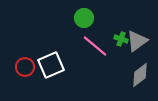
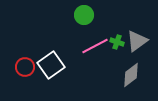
green circle: moved 3 px up
green cross: moved 4 px left, 3 px down
pink line: rotated 68 degrees counterclockwise
white square: rotated 12 degrees counterclockwise
gray diamond: moved 9 px left
